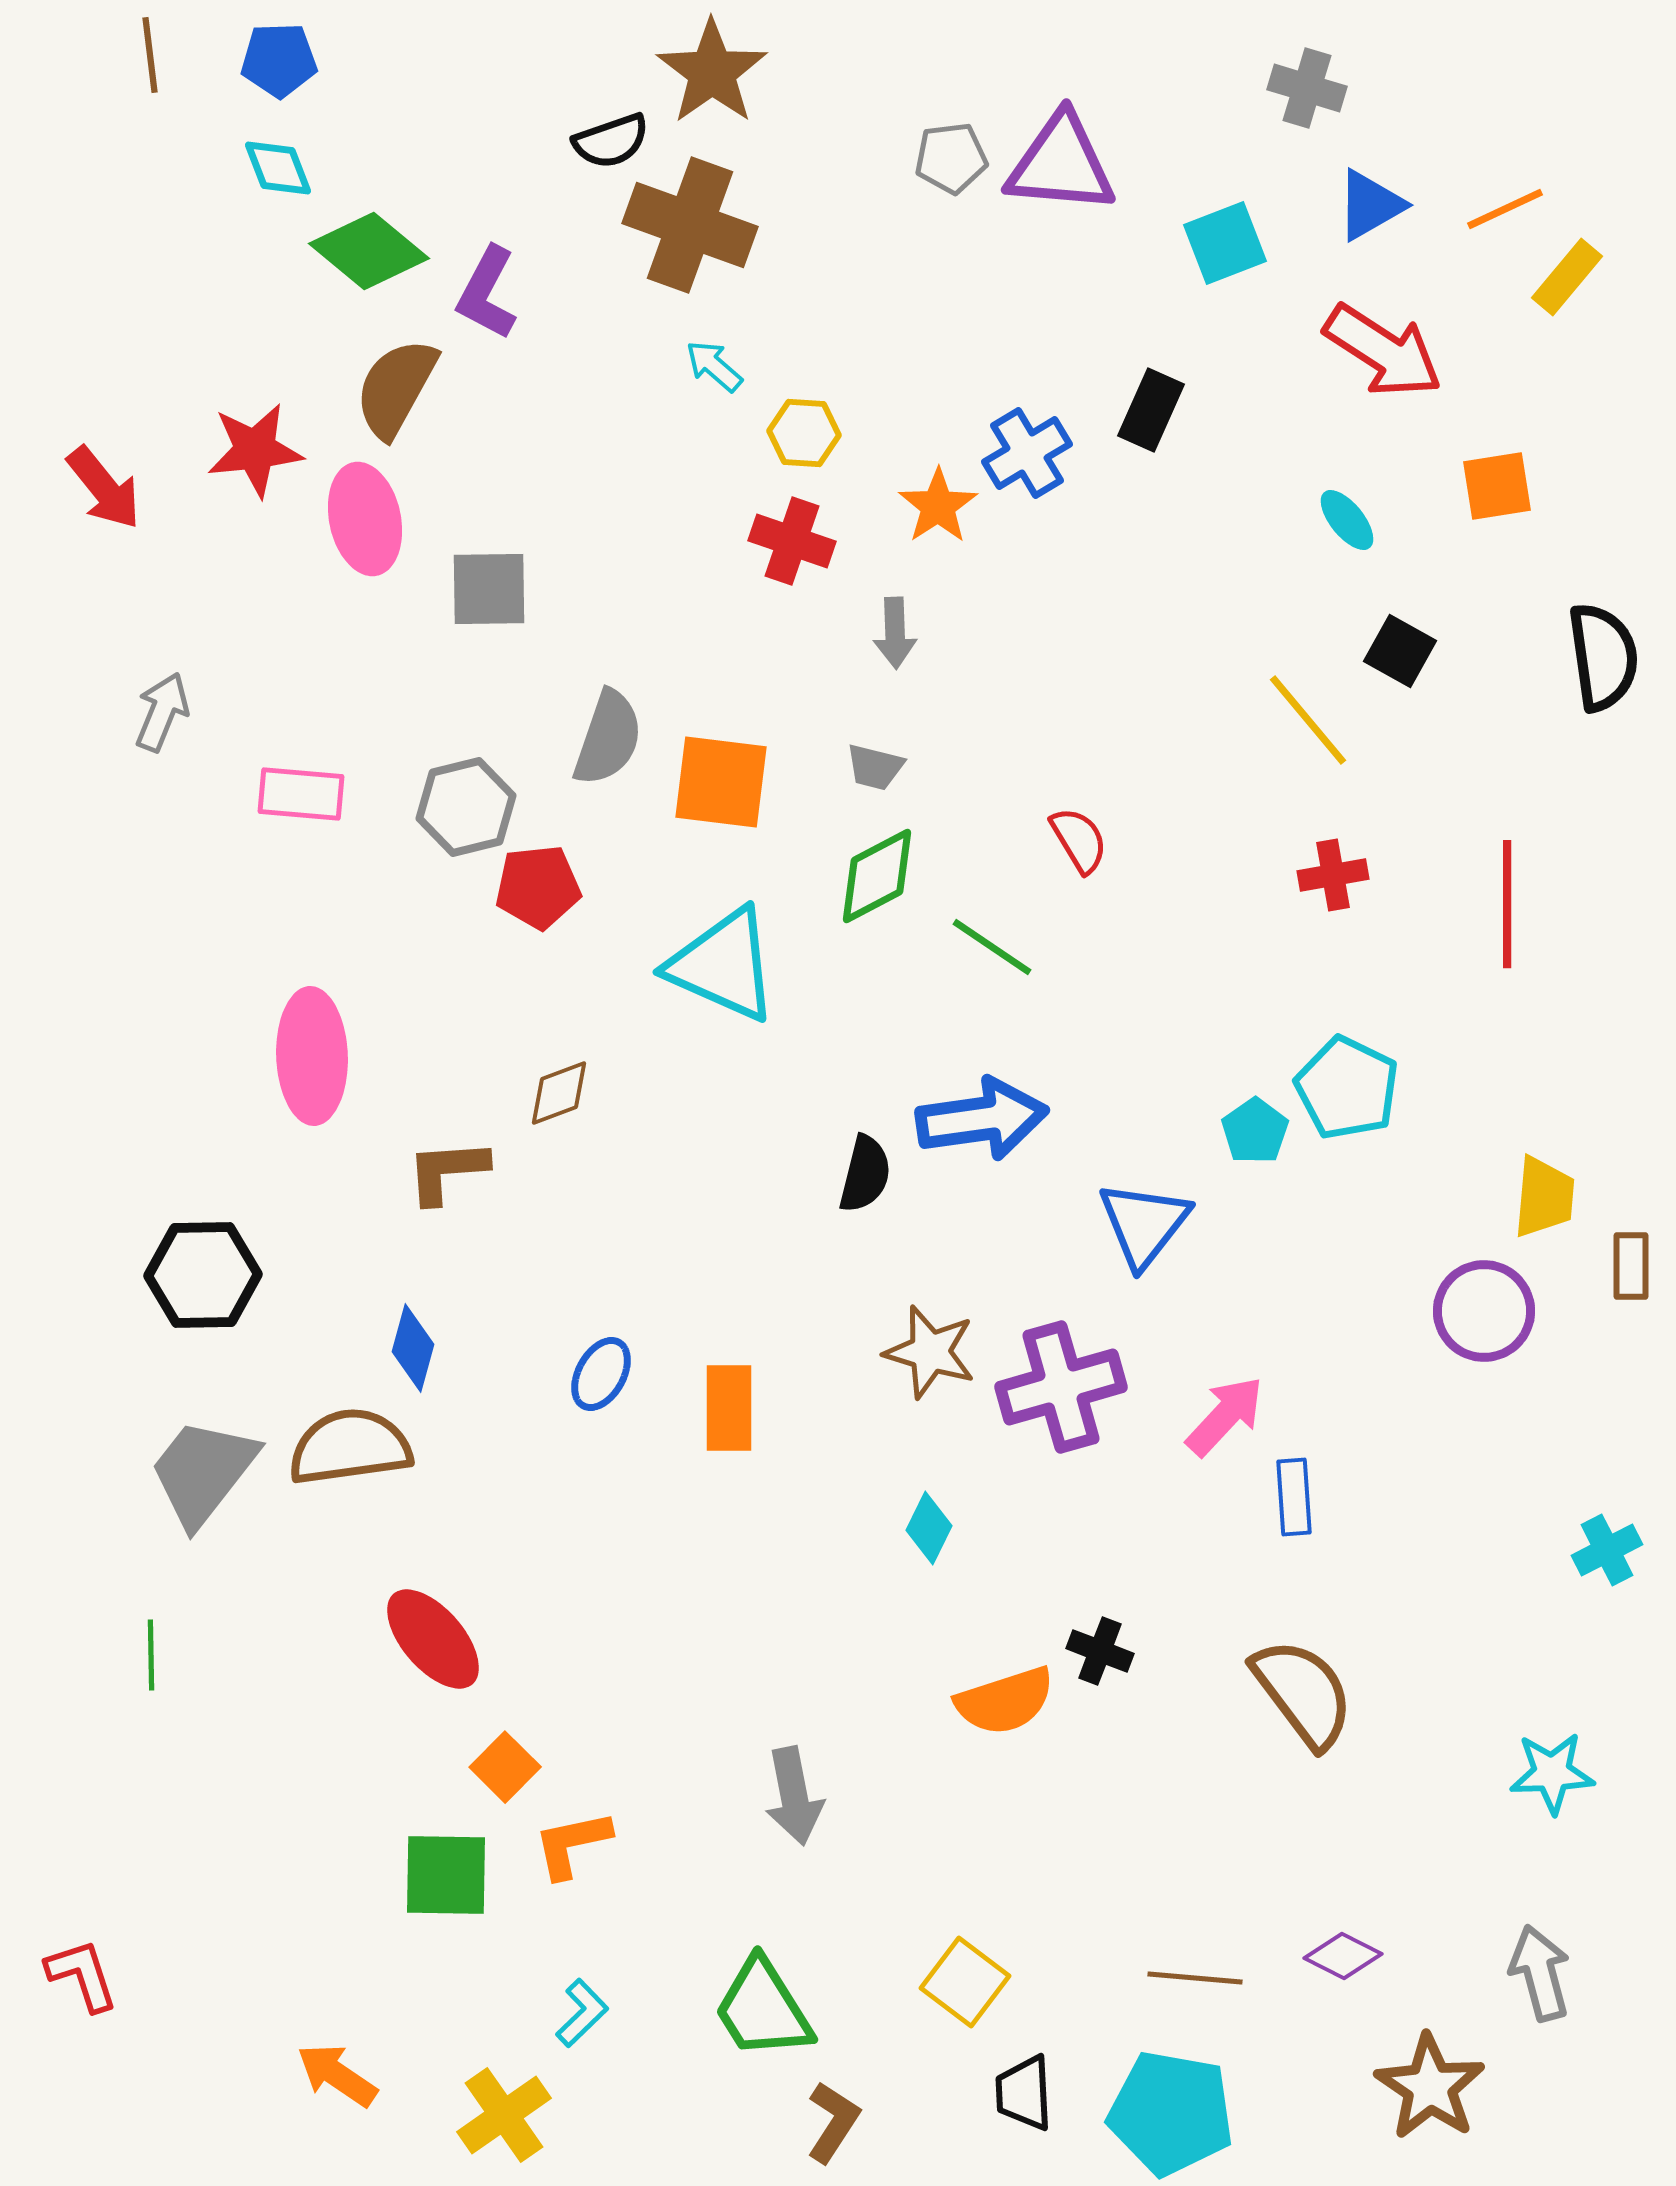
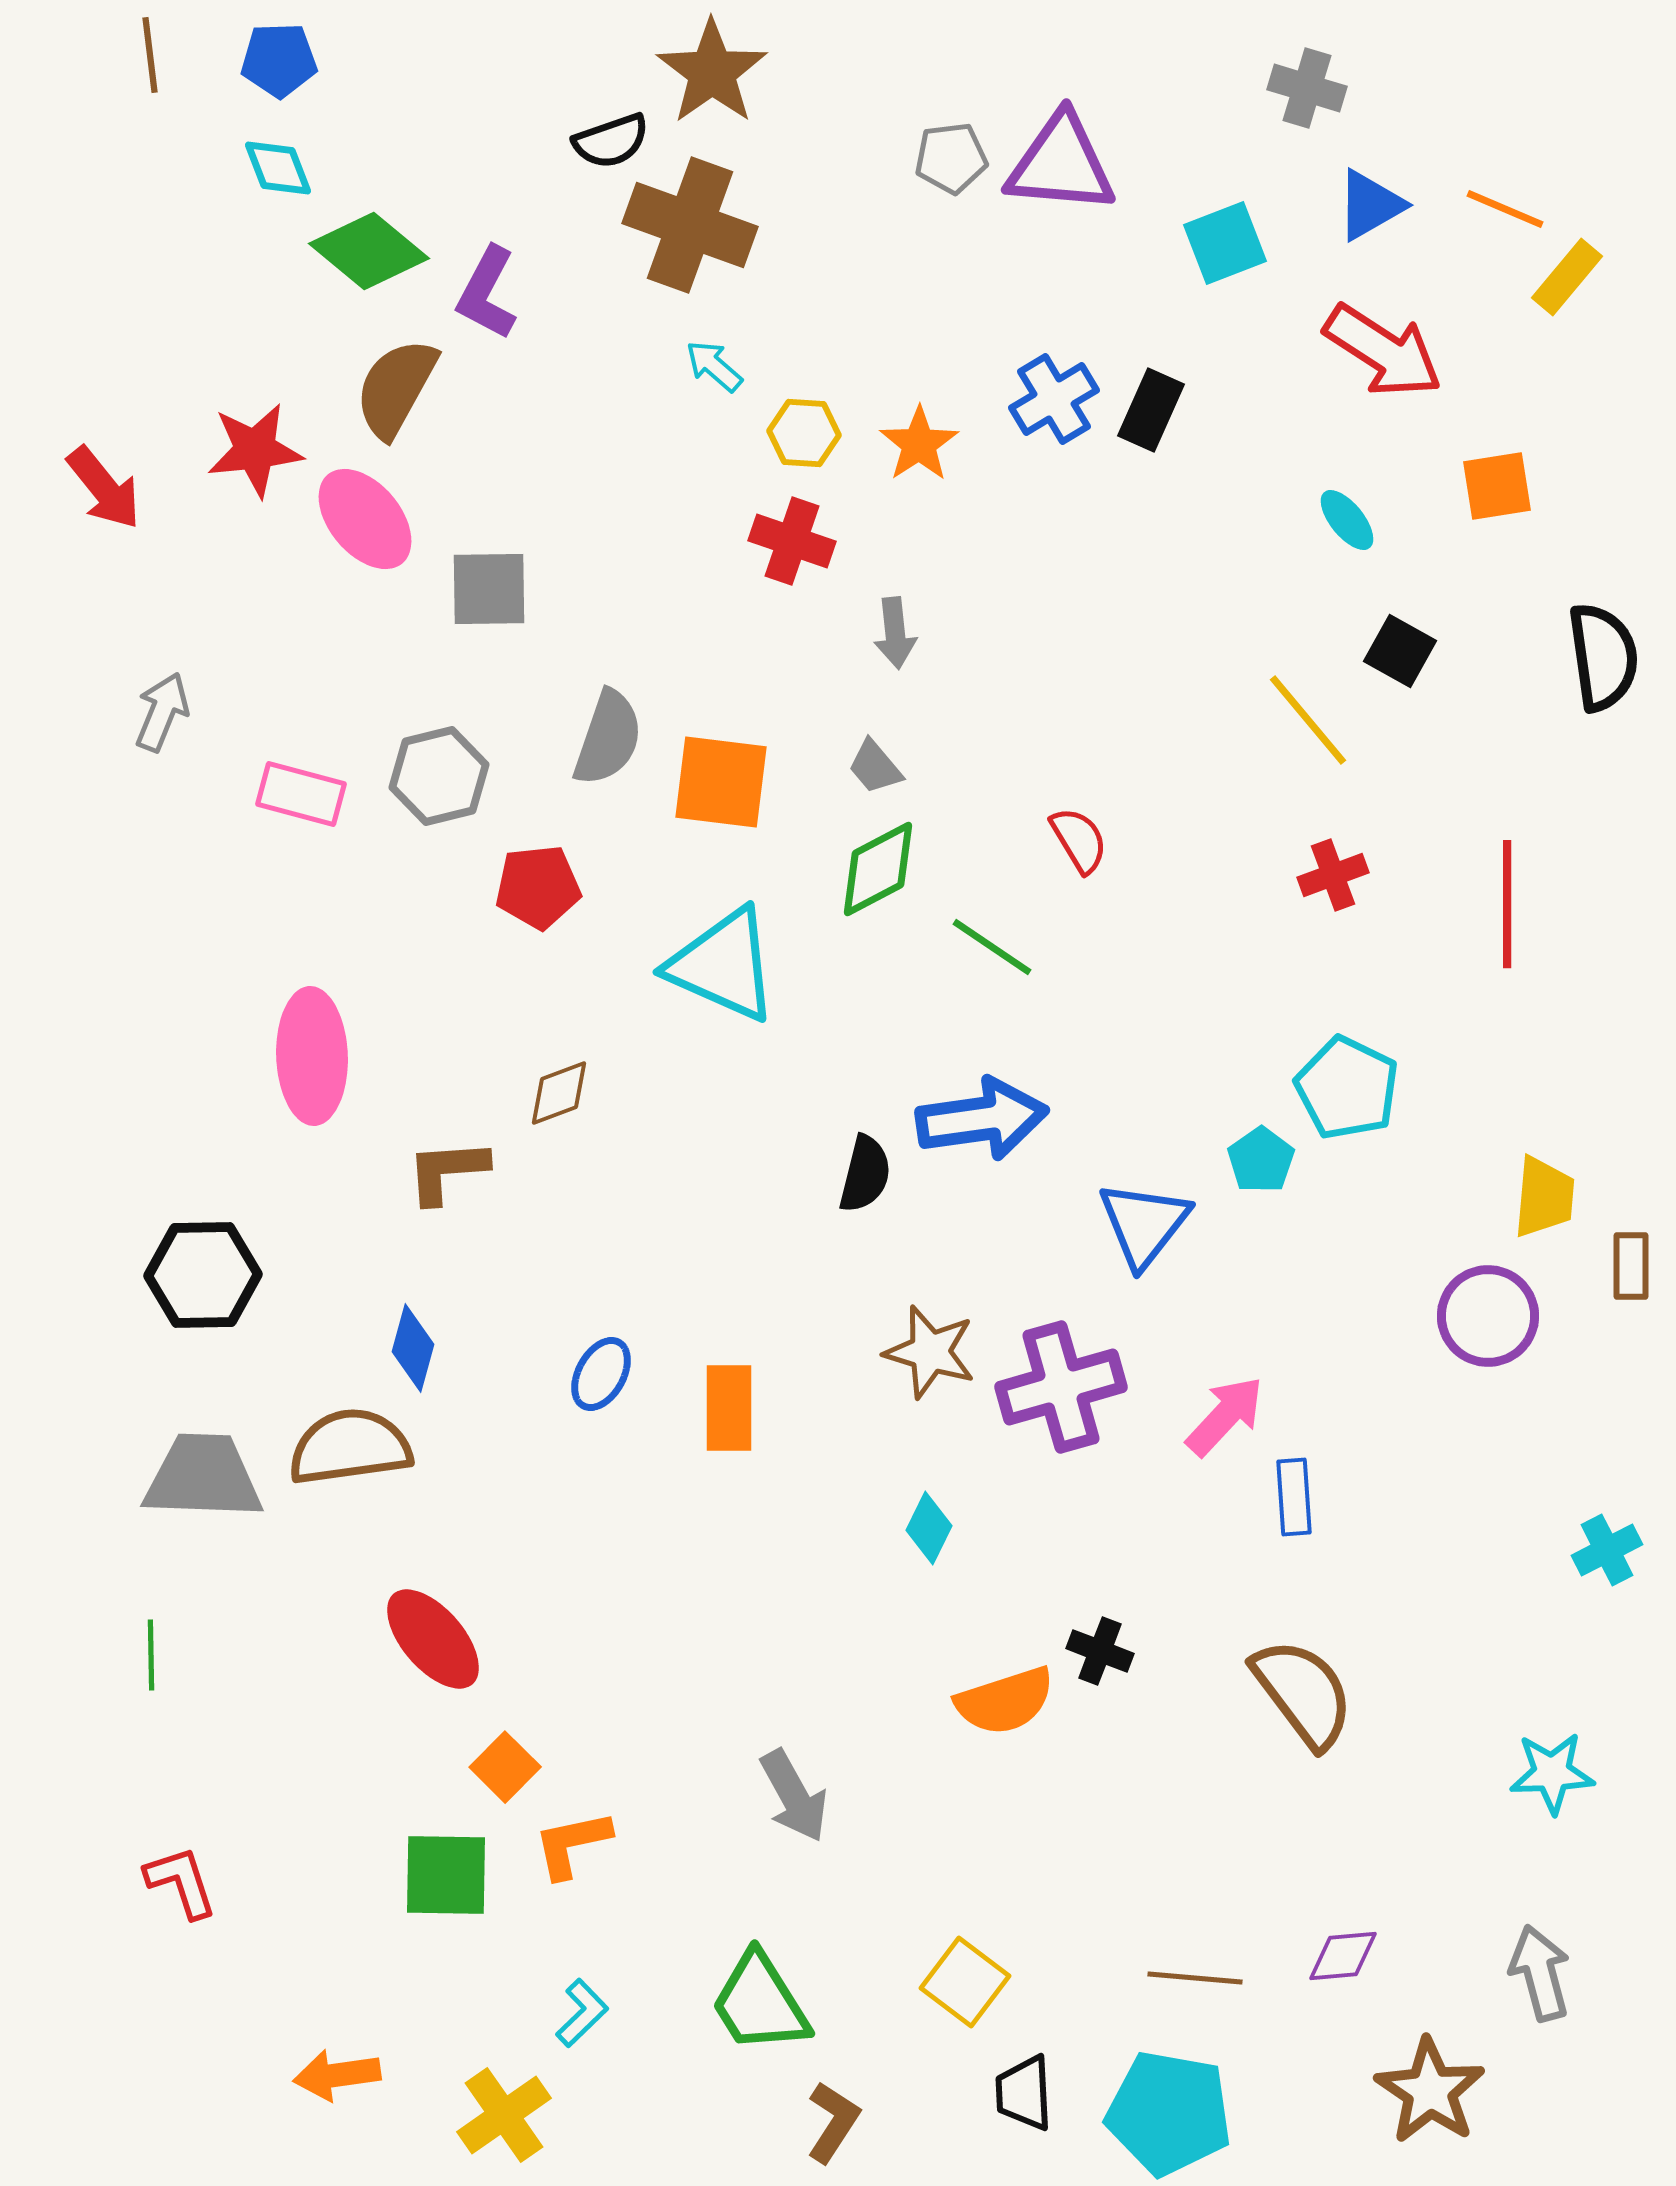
orange line at (1505, 209): rotated 48 degrees clockwise
blue cross at (1027, 453): moved 27 px right, 54 px up
orange star at (938, 506): moved 19 px left, 62 px up
pink ellipse at (365, 519): rotated 28 degrees counterclockwise
gray arrow at (895, 633): rotated 4 degrees counterclockwise
gray trapezoid at (875, 767): rotated 36 degrees clockwise
pink rectangle at (301, 794): rotated 10 degrees clockwise
gray hexagon at (466, 807): moved 27 px left, 31 px up
red cross at (1333, 875): rotated 10 degrees counterclockwise
green diamond at (877, 876): moved 1 px right, 7 px up
cyan pentagon at (1255, 1131): moved 6 px right, 29 px down
purple circle at (1484, 1311): moved 4 px right, 5 px down
gray trapezoid at (203, 1472): moved 5 px down; rotated 54 degrees clockwise
gray arrow at (794, 1796): rotated 18 degrees counterclockwise
purple diamond at (1343, 1956): rotated 32 degrees counterclockwise
red L-shape at (82, 1975): moved 99 px right, 93 px up
green trapezoid at (763, 2009): moved 3 px left, 6 px up
orange arrow at (337, 2075): rotated 42 degrees counterclockwise
brown star at (1430, 2087): moved 4 px down
cyan pentagon at (1171, 2113): moved 2 px left
